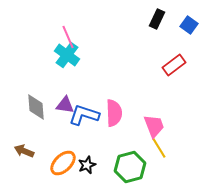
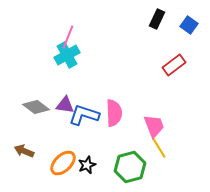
pink line: rotated 45 degrees clockwise
cyan cross: rotated 25 degrees clockwise
gray diamond: rotated 48 degrees counterclockwise
